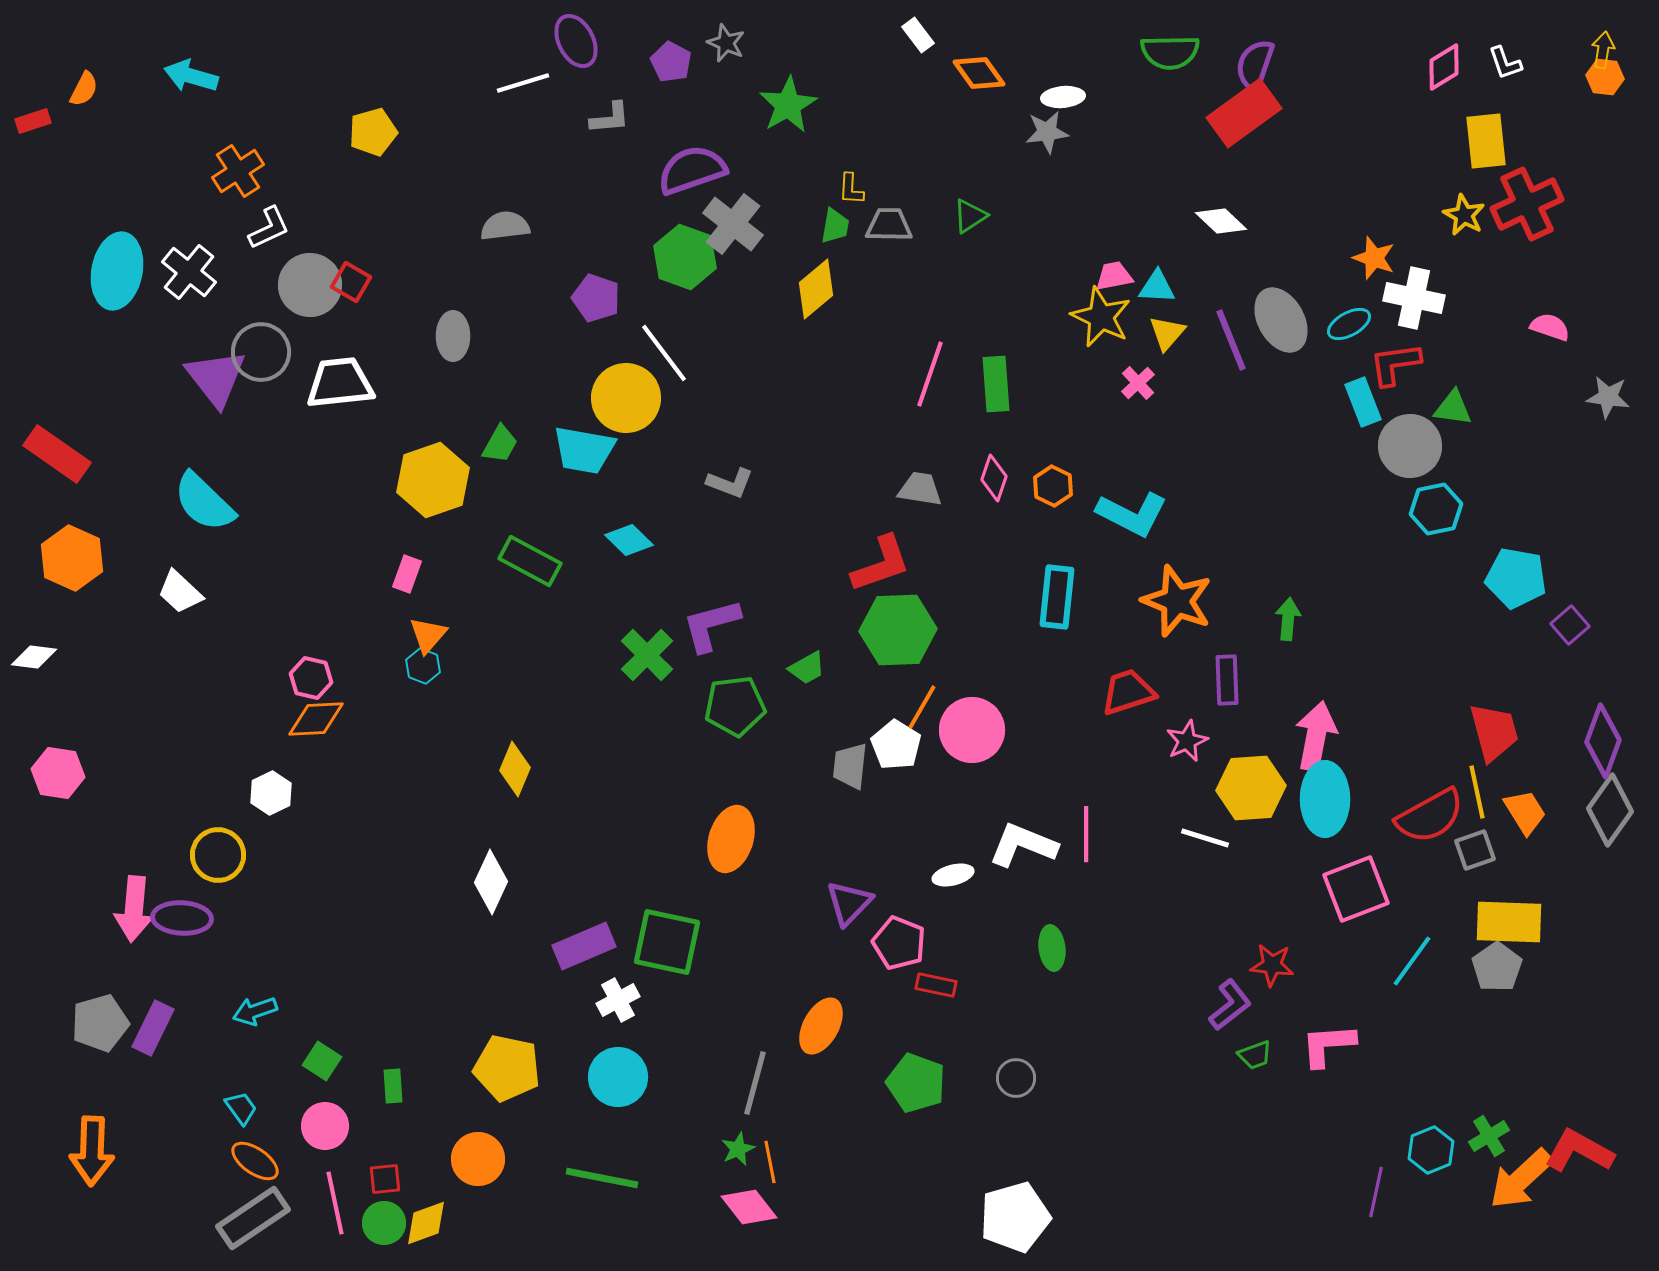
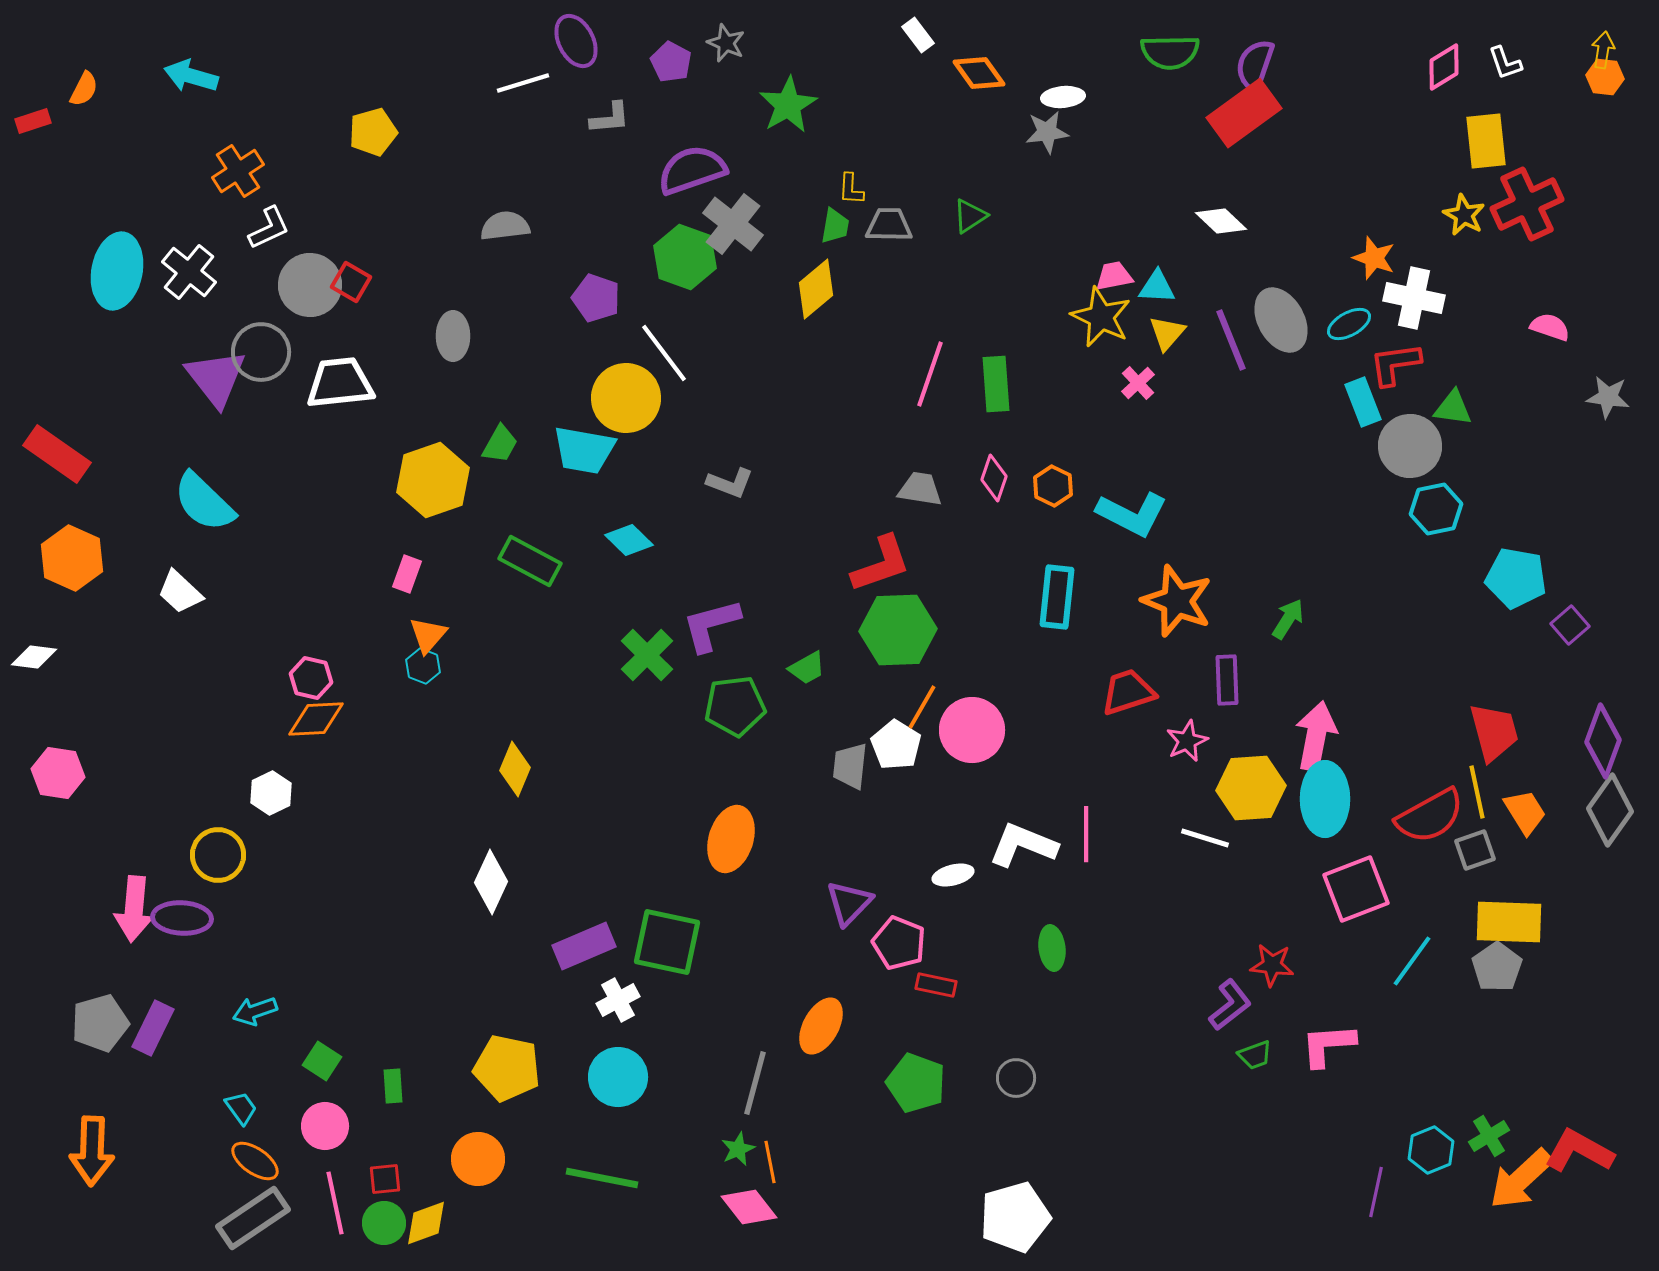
green arrow at (1288, 619): rotated 27 degrees clockwise
